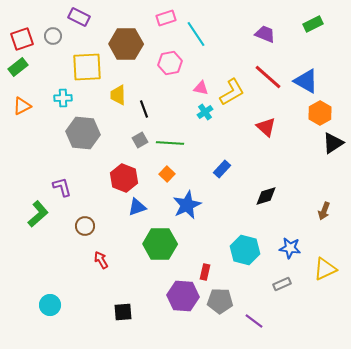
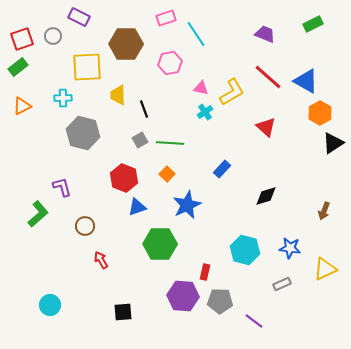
gray hexagon at (83, 133): rotated 8 degrees clockwise
